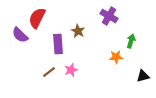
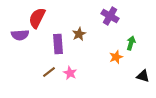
purple cross: moved 1 px right
brown star: moved 1 px right, 3 px down; rotated 16 degrees clockwise
purple semicircle: rotated 48 degrees counterclockwise
green arrow: moved 2 px down
orange star: rotated 16 degrees counterclockwise
pink star: moved 1 px left, 3 px down; rotated 24 degrees counterclockwise
black triangle: rotated 32 degrees clockwise
